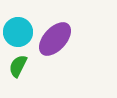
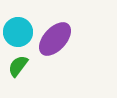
green semicircle: rotated 10 degrees clockwise
